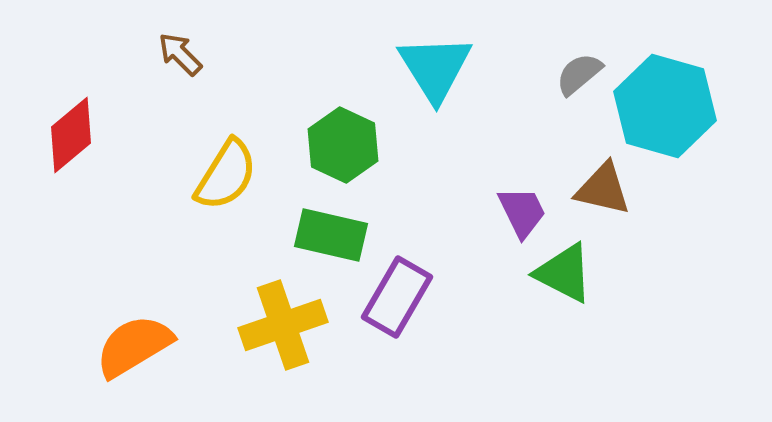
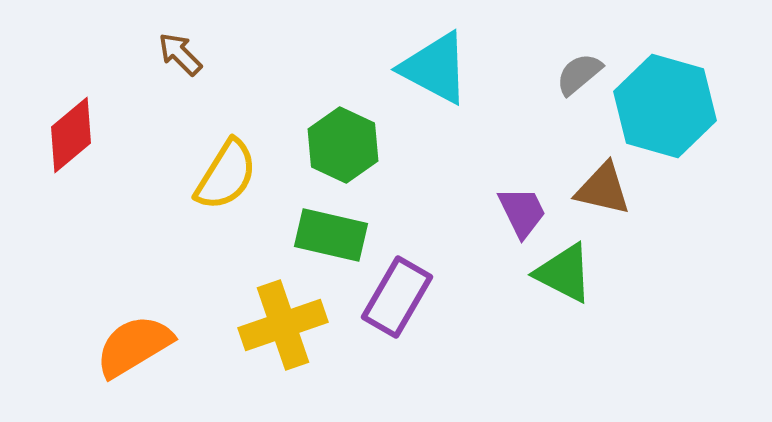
cyan triangle: rotated 30 degrees counterclockwise
